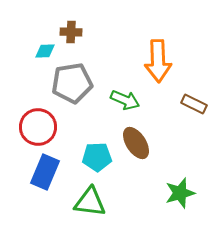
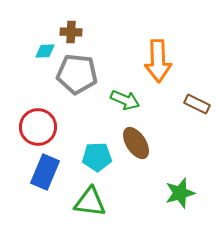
gray pentagon: moved 5 px right, 9 px up; rotated 15 degrees clockwise
brown rectangle: moved 3 px right
